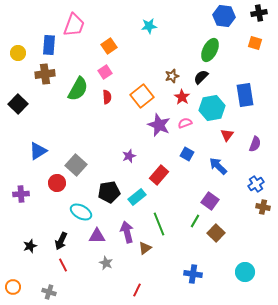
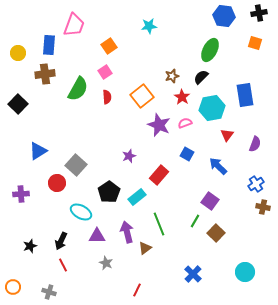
black pentagon at (109, 192): rotated 25 degrees counterclockwise
blue cross at (193, 274): rotated 36 degrees clockwise
